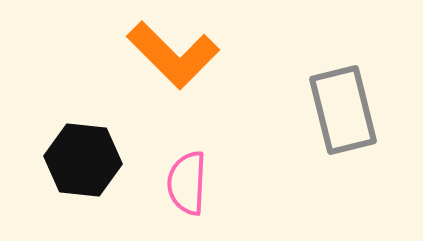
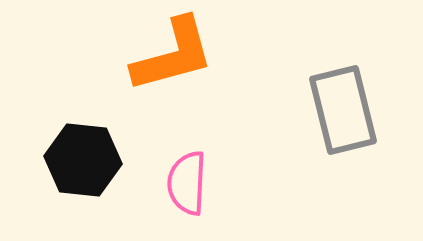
orange L-shape: rotated 60 degrees counterclockwise
